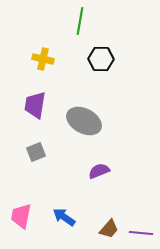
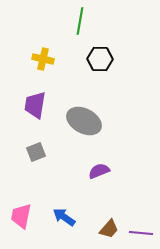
black hexagon: moved 1 px left
